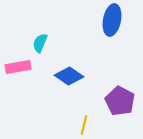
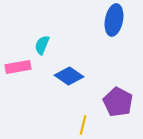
blue ellipse: moved 2 px right
cyan semicircle: moved 2 px right, 2 px down
purple pentagon: moved 2 px left, 1 px down
yellow line: moved 1 px left
